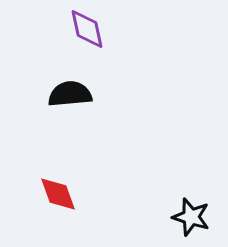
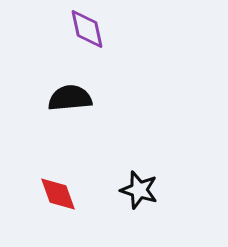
black semicircle: moved 4 px down
black star: moved 52 px left, 27 px up
